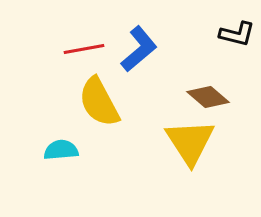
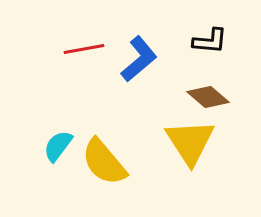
black L-shape: moved 27 px left, 7 px down; rotated 9 degrees counterclockwise
blue L-shape: moved 10 px down
yellow semicircle: moved 5 px right, 60 px down; rotated 12 degrees counterclockwise
cyan semicircle: moved 3 px left, 4 px up; rotated 48 degrees counterclockwise
